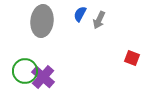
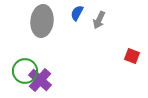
blue semicircle: moved 3 px left, 1 px up
red square: moved 2 px up
purple cross: moved 3 px left, 3 px down
